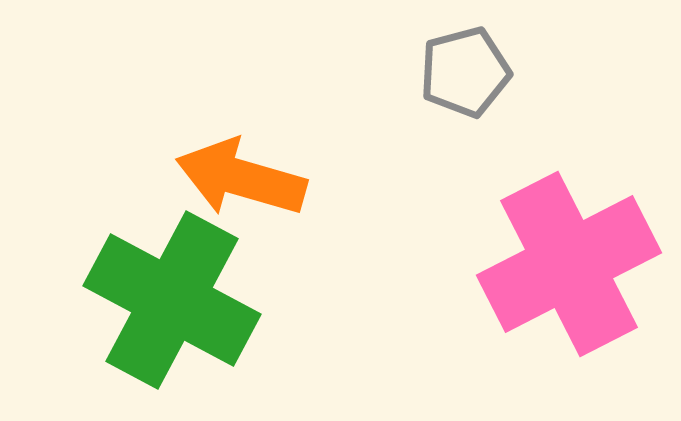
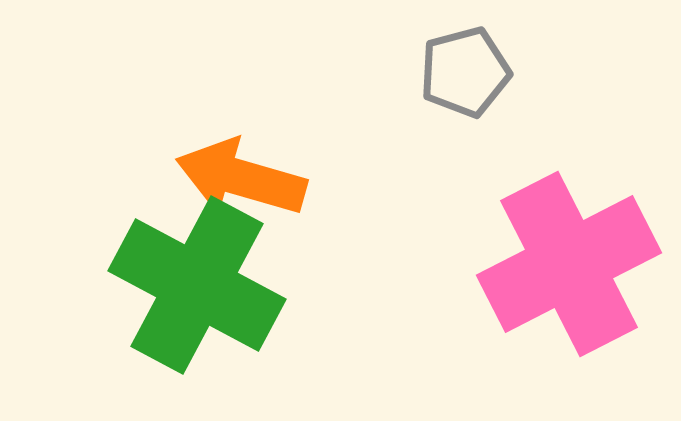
green cross: moved 25 px right, 15 px up
